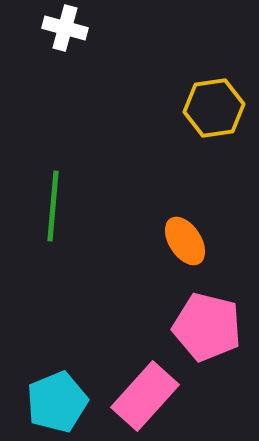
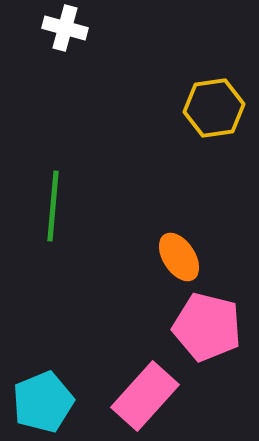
orange ellipse: moved 6 px left, 16 px down
cyan pentagon: moved 14 px left
